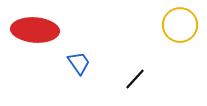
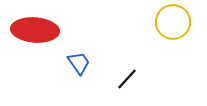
yellow circle: moved 7 px left, 3 px up
black line: moved 8 px left
